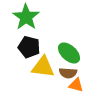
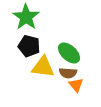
black pentagon: moved 1 px up
orange triangle: rotated 35 degrees clockwise
